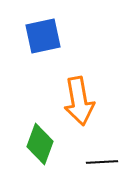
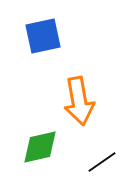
green diamond: moved 3 px down; rotated 57 degrees clockwise
black line: rotated 32 degrees counterclockwise
